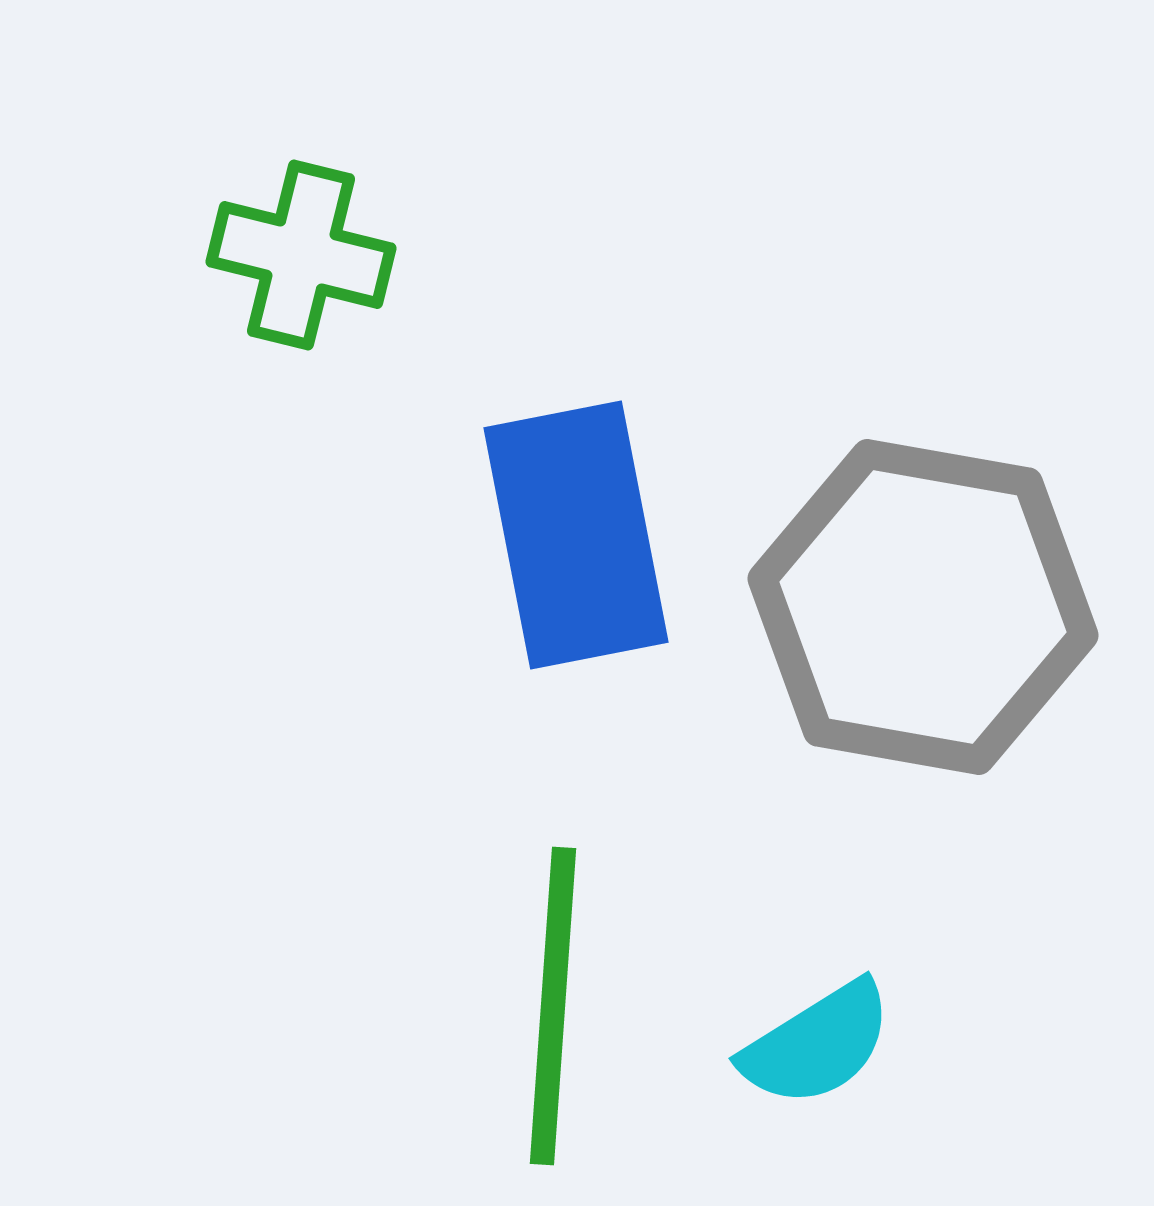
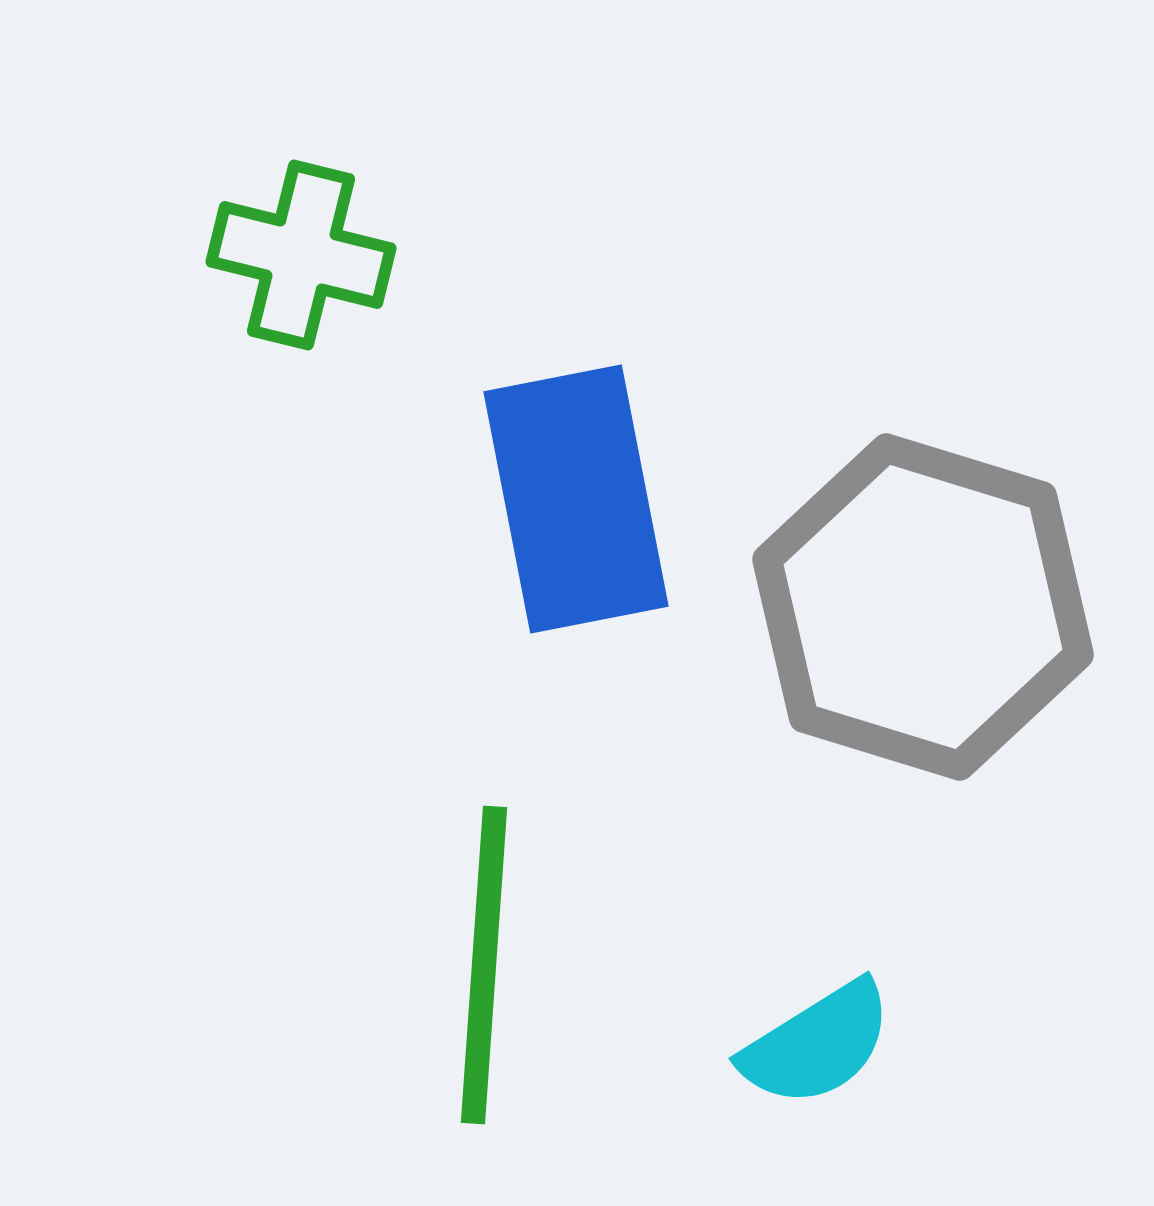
blue rectangle: moved 36 px up
gray hexagon: rotated 7 degrees clockwise
green line: moved 69 px left, 41 px up
